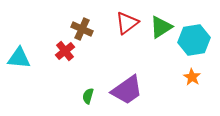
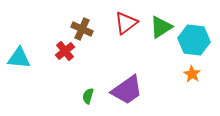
red triangle: moved 1 px left
cyan hexagon: rotated 16 degrees clockwise
orange star: moved 3 px up
